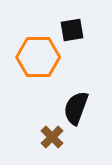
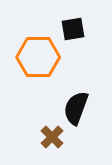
black square: moved 1 px right, 1 px up
